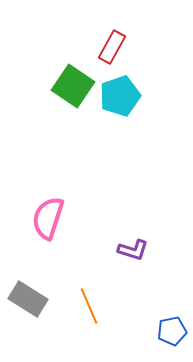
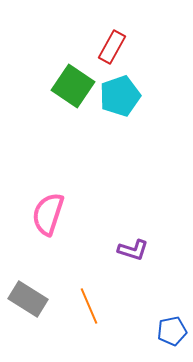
pink semicircle: moved 4 px up
